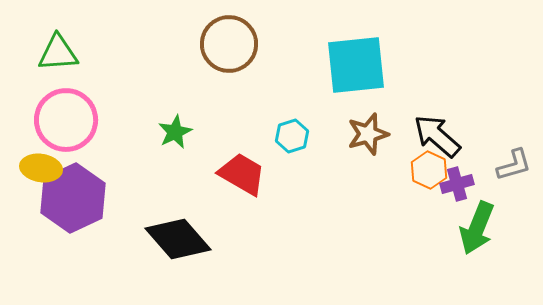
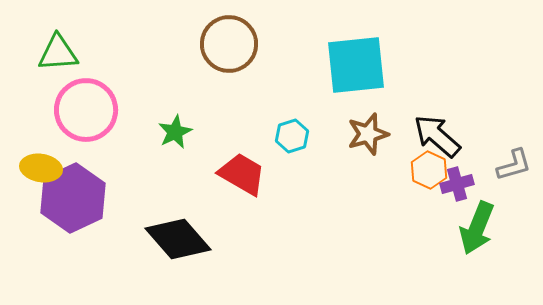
pink circle: moved 20 px right, 10 px up
